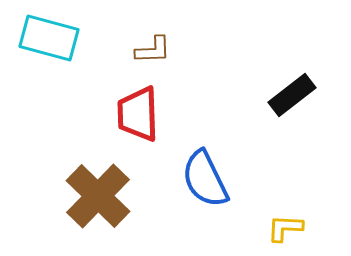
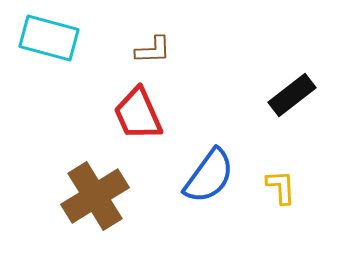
red trapezoid: rotated 22 degrees counterclockwise
blue semicircle: moved 4 px right, 3 px up; rotated 118 degrees counterclockwise
brown cross: moved 3 px left; rotated 14 degrees clockwise
yellow L-shape: moved 4 px left, 41 px up; rotated 84 degrees clockwise
